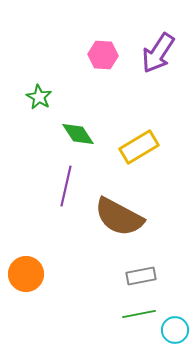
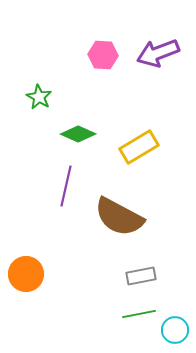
purple arrow: rotated 36 degrees clockwise
green diamond: rotated 32 degrees counterclockwise
